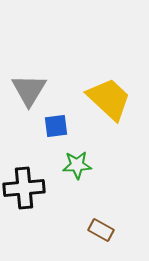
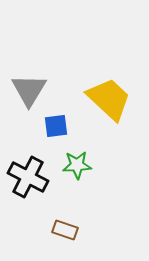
black cross: moved 4 px right, 11 px up; rotated 33 degrees clockwise
brown rectangle: moved 36 px left; rotated 10 degrees counterclockwise
